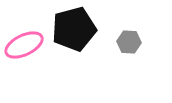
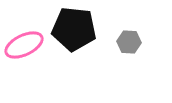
black pentagon: rotated 21 degrees clockwise
